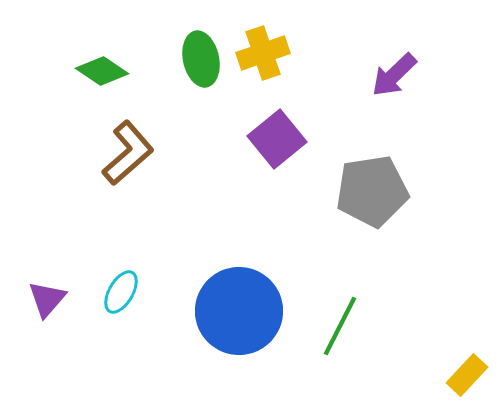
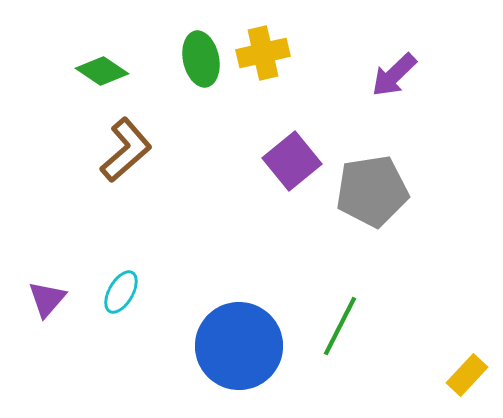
yellow cross: rotated 6 degrees clockwise
purple square: moved 15 px right, 22 px down
brown L-shape: moved 2 px left, 3 px up
blue circle: moved 35 px down
